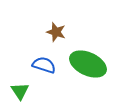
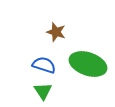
green ellipse: rotated 6 degrees counterclockwise
green triangle: moved 23 px right
